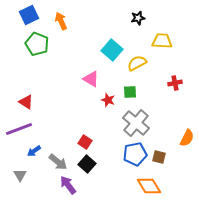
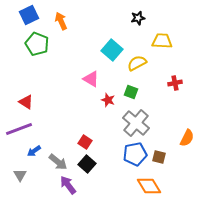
green square: moved 1 px right; rotated 24 degrees clockwise
